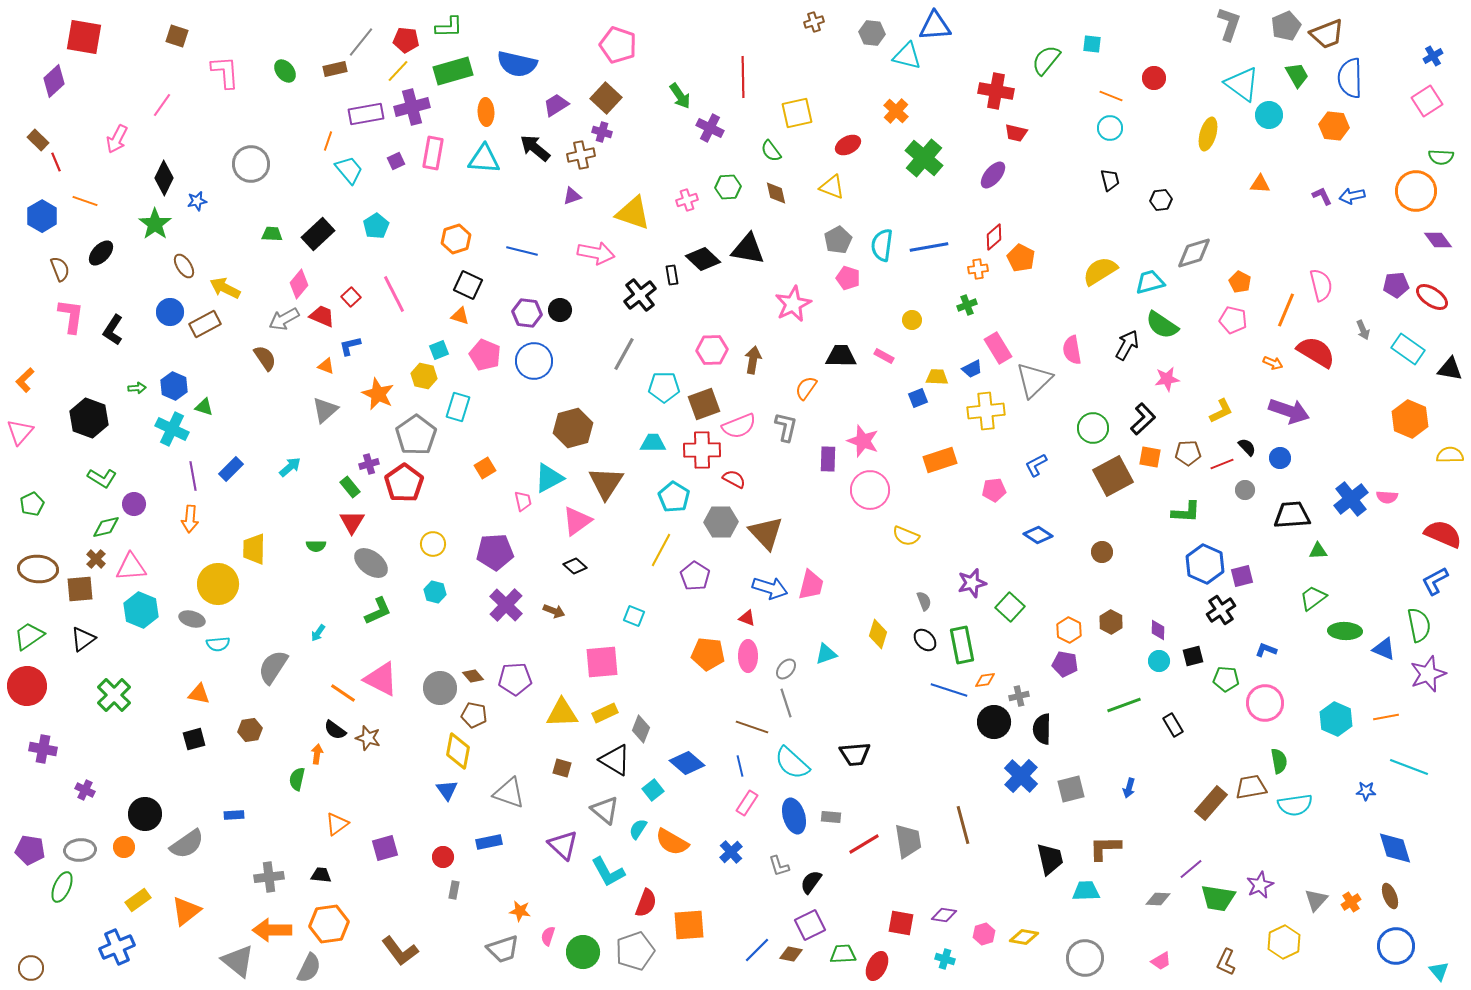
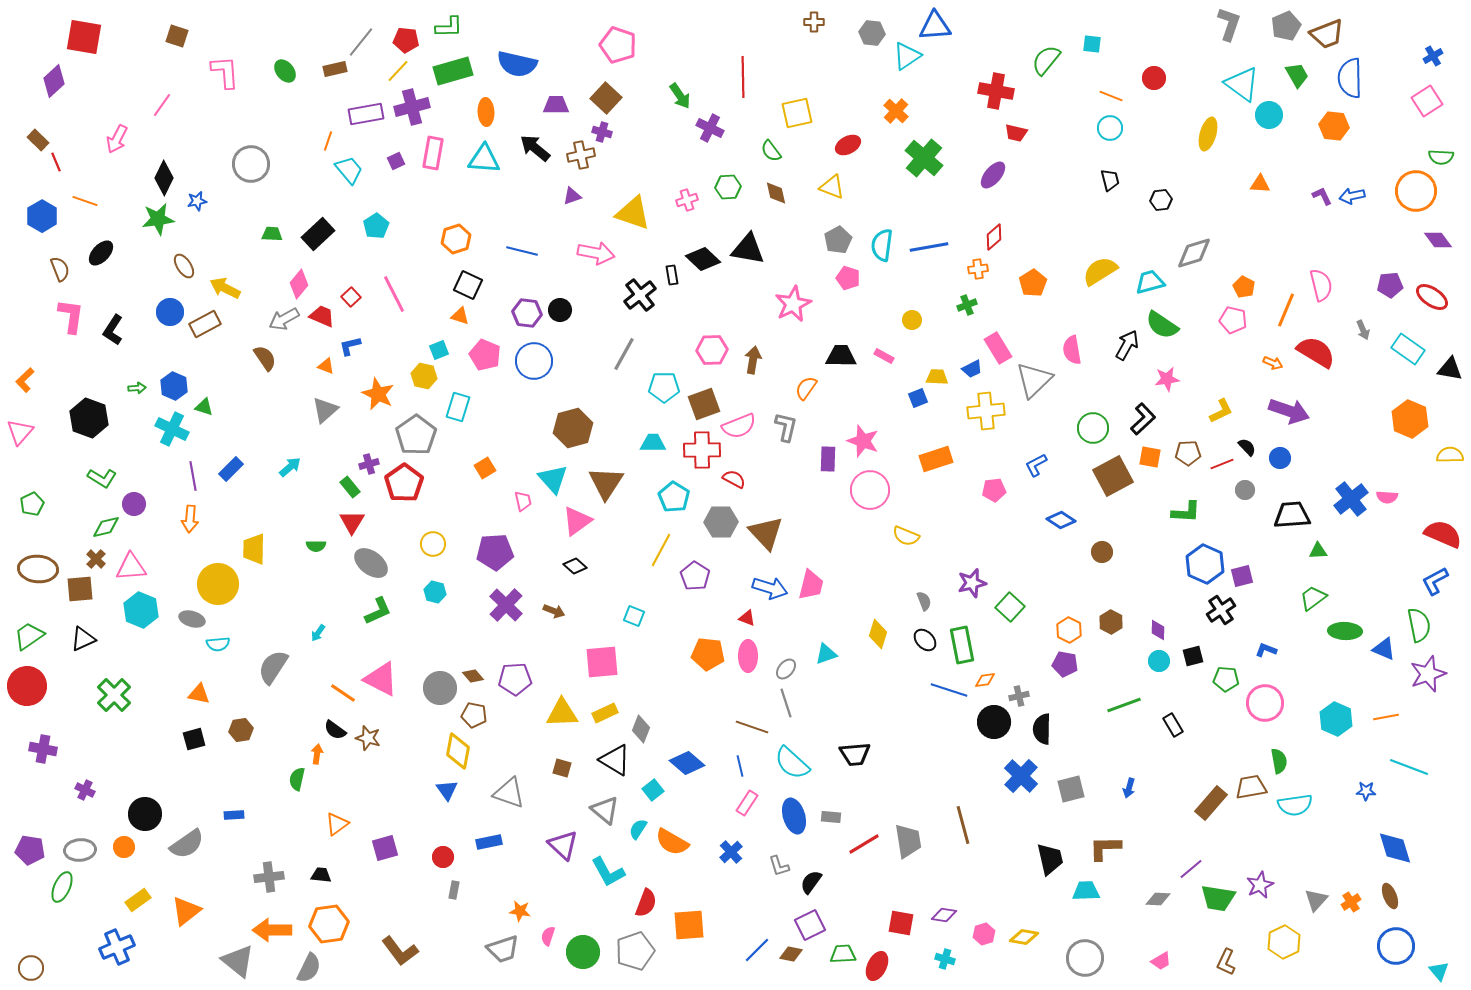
brown cross at (814, 22): rotated 18 degrees clockwise
cyan triangle at (907, 56): rotated 48 degrees counterclockwise
purple trapezoid at (556, 105): rotated 32 degrees clockwise
green star at (155, 224): moved 3 px right, 5 px up; rotated 28 degrees clockwise
orange pentagon at (1021, 258): moved 12 px right, 25 px down; rotated 12 degrees clockwise
orange pentagon at (1240, 282): moved 4 px right, 5 px down
purple pentagon at (1396, 285): moved 6 px left
orange rectangle at (940, 460): moved 4 px left, 1 px up
cyan triangle at (549, 478): moved 4 px right, 1 px down; rotated 44 degrees counterclockwise
blue diamond at (1038, 535): moved 23 px right, 15 px up
black triangle at (83, 639): rotated 12 degrees clockwise
brown hexagon at (250, 730): moved 9 px left
